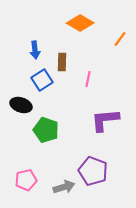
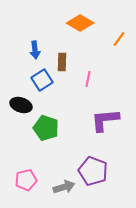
orange line: moved 1 px left
green pentagon: moved 2 px up
